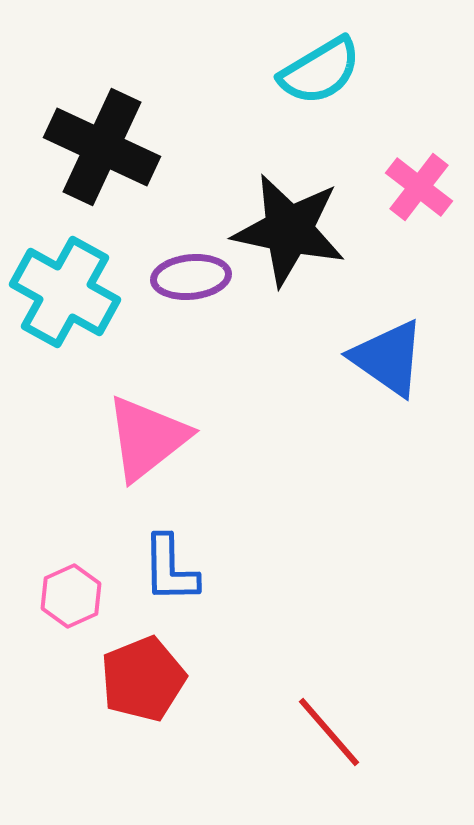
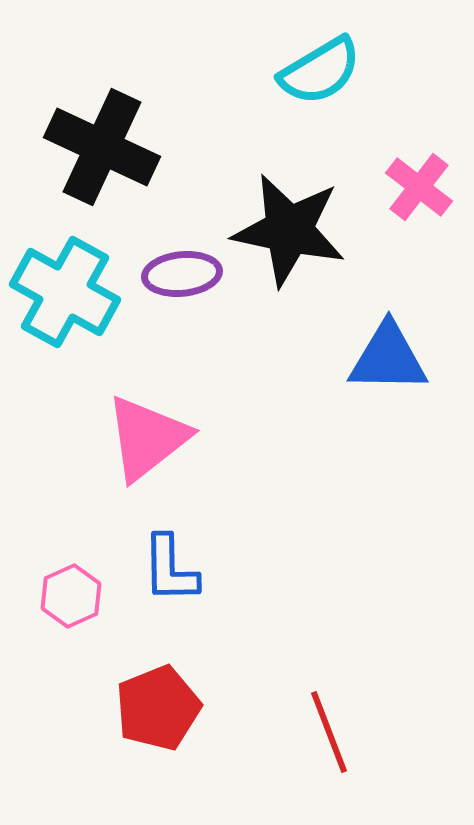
purple ellipse: moved 9 px left, 3 px up
blue triangle: rotated 34 degrees counterclockwise
red pentagon: moved 15 px right, 29 px down
red line: rotated 20 degrees clockwise
